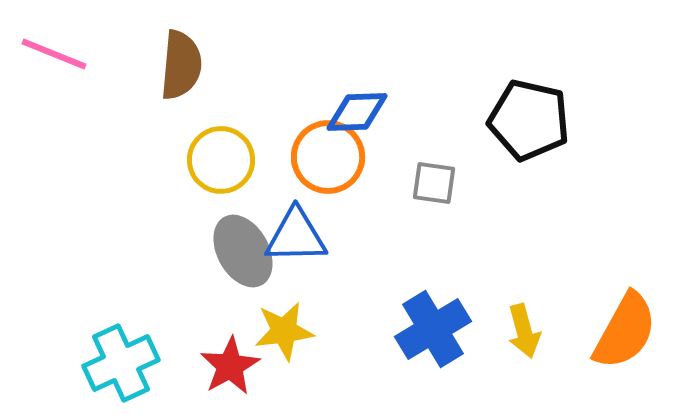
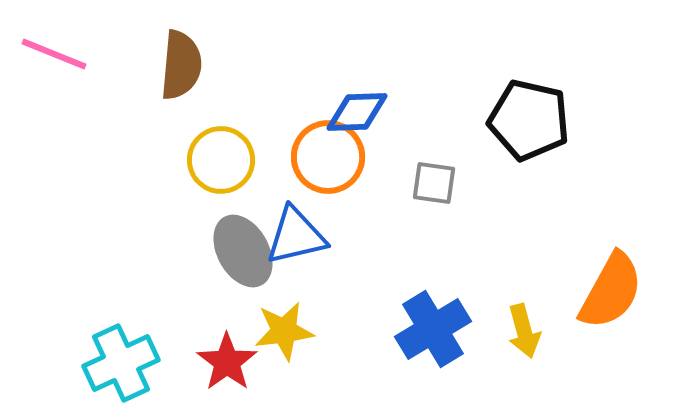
blue triangle: rotated 12 degrees counterclockwise
orange semicircle: moved 14 px left, 40 px up
red star: moved 3 px left, 4 px up; rotated 6 degrees counterclockwise
